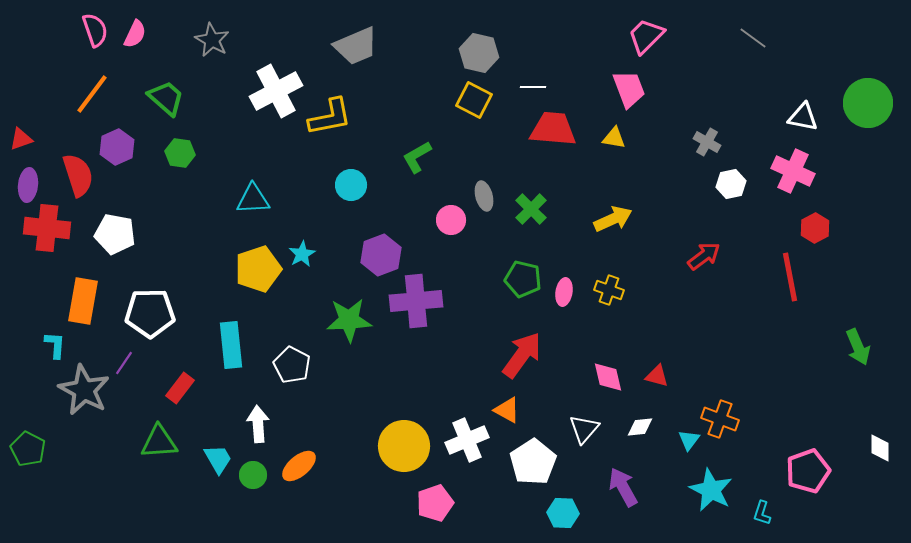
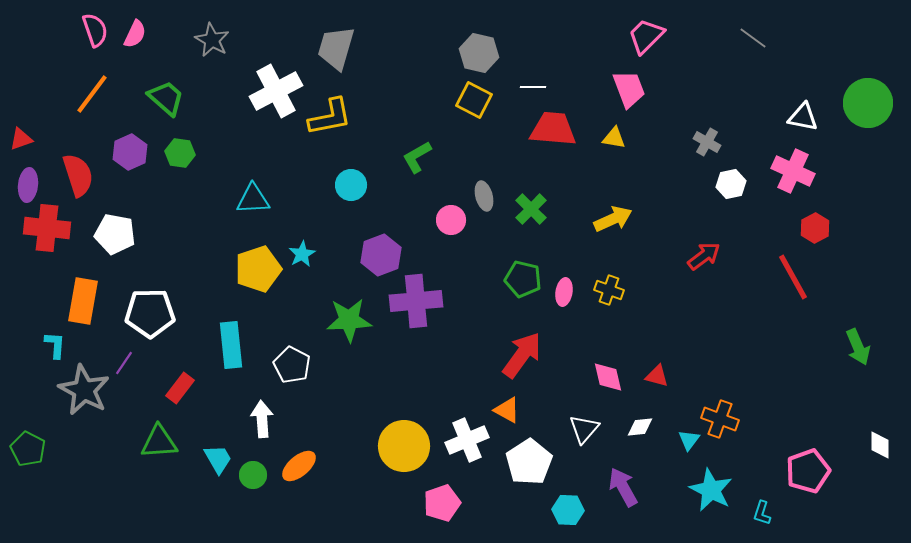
gray trapezoid at (356, 46): moved 20 px left, 2 px down; rotated 129 degrees clockwise
purple hexagon at (117, 147): moved 13 px right, 5 px down
red line at (790, 277): moved 3 px right; rotated 18 degrees counterclockwise
white arrow at (258, 424): moved 4 px right, 5 px up
white diamond at (880, 448): moved 3 px up
white pentagon at (533, 462): moved 4 px left
pink pentagon at (435, 503): moved 7 px right
cyan hexagon at (563, 513): moved 5 px right, 3 px up
